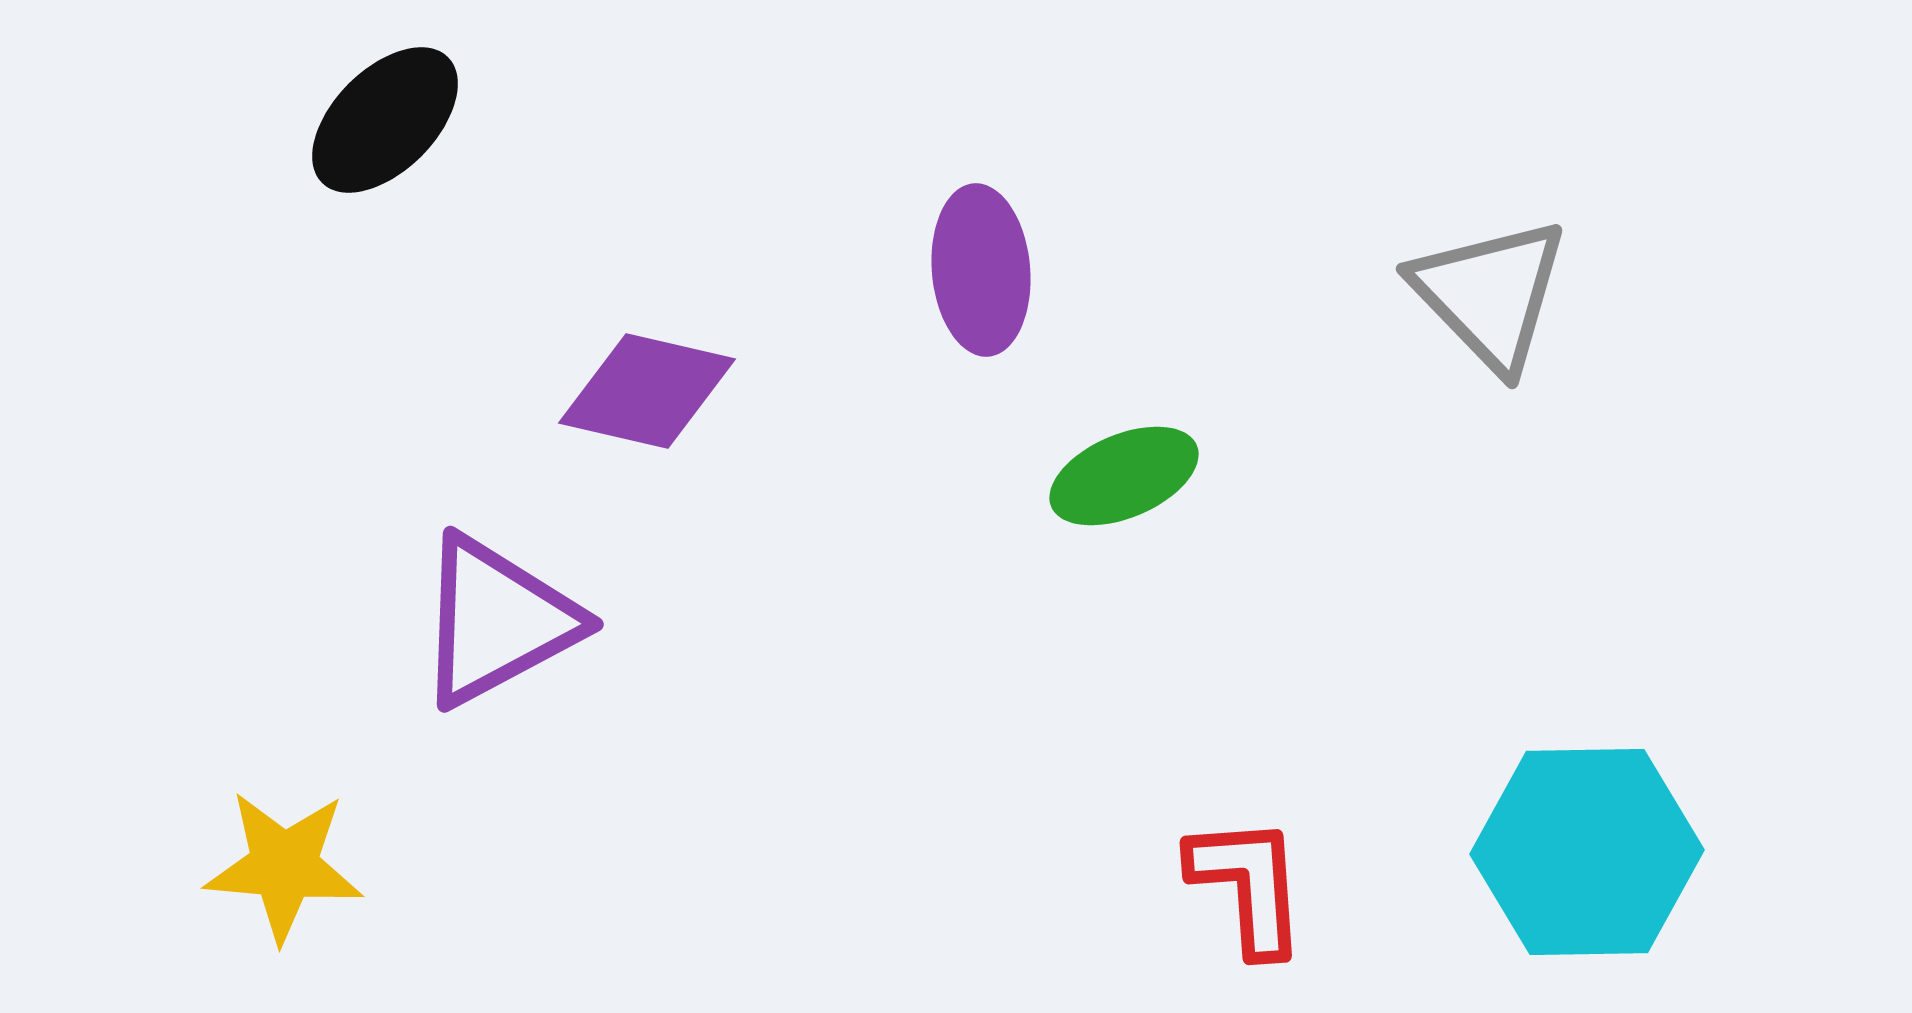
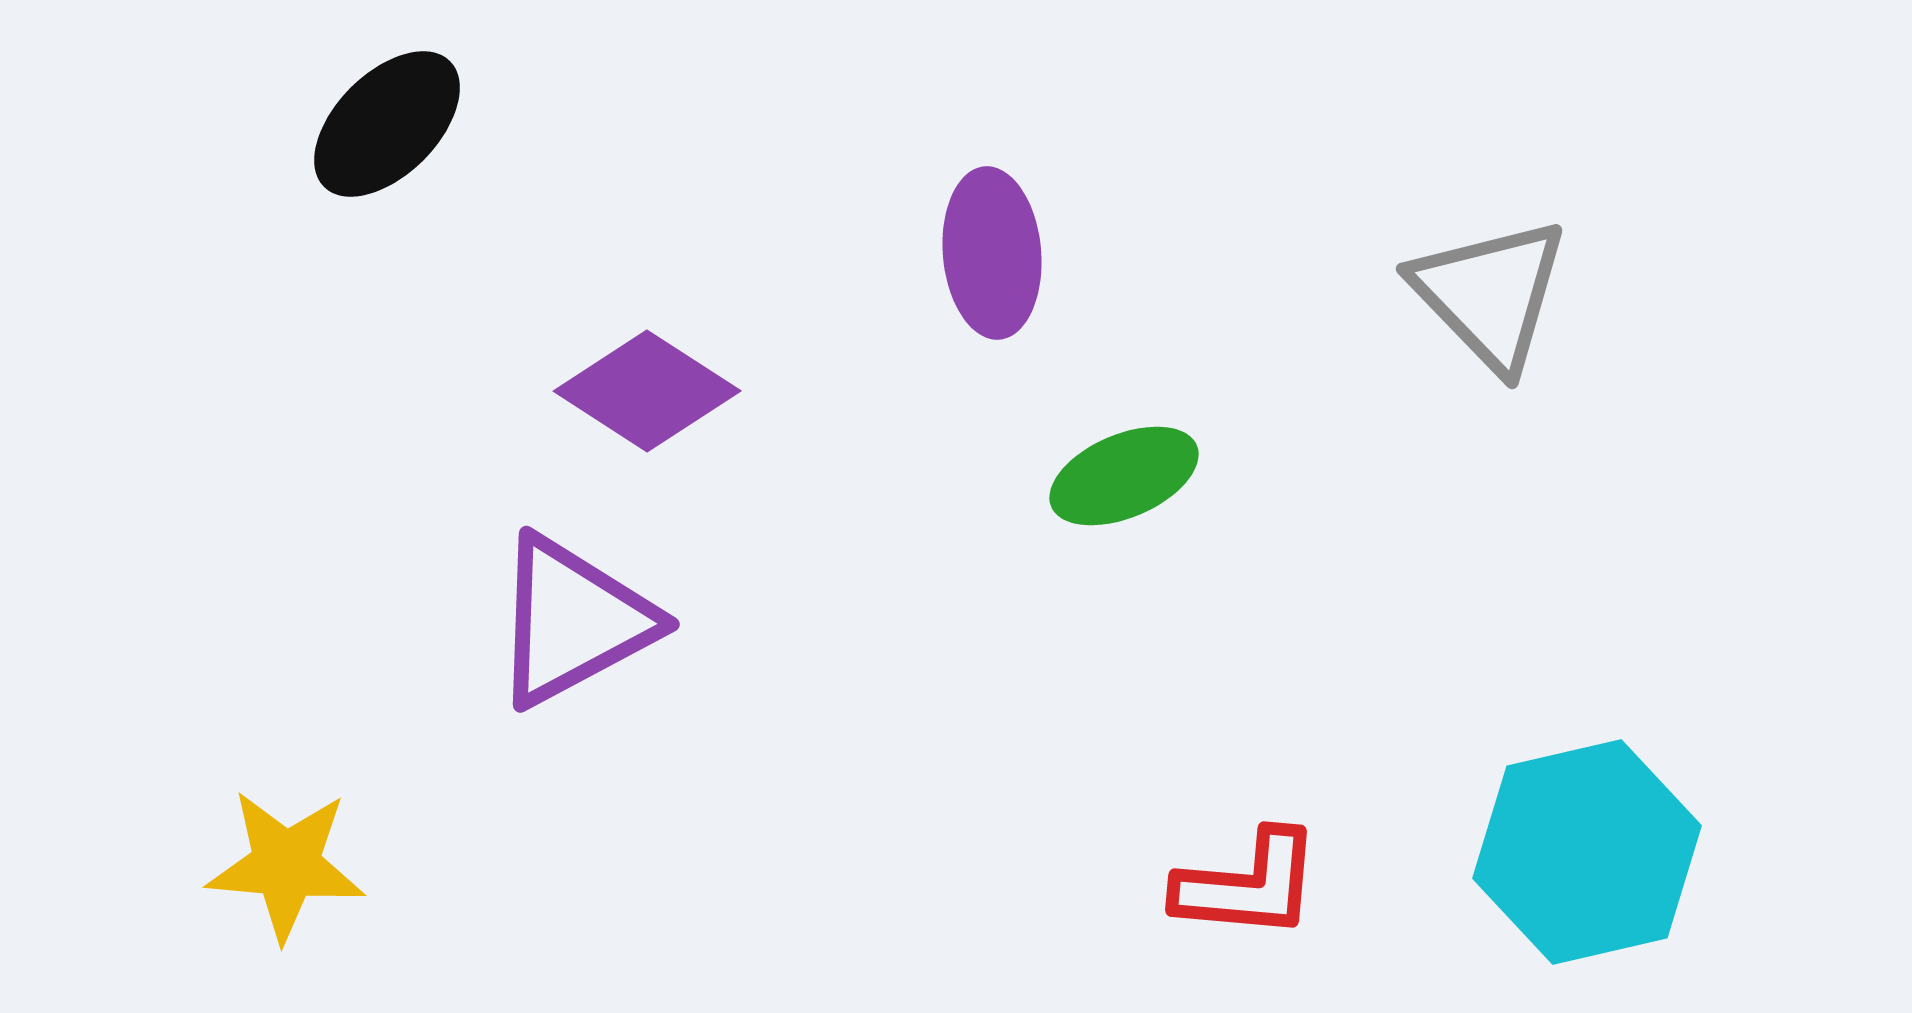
black ellipse: moved 2 px right, 4 px down
purple ellipse: moved 11 px right, 17 px up
purple diamond: rotated 20 degrees clockwise
purple triangle: moved 76 px right
cyan hexagon: rotated 12 degrees counterclockwise
yellow star: moved 2 px right, 1 px up
red L-shape: rotated 99 degrees clockwise
